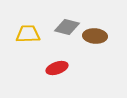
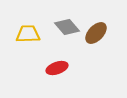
gray diamond: rotated 35 degrees clockwise
brown ellipse: moved 1 px right, 3 px up; rotated 50 degrees counterclockwise
